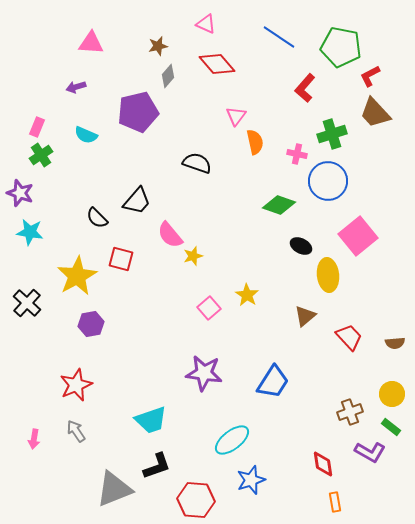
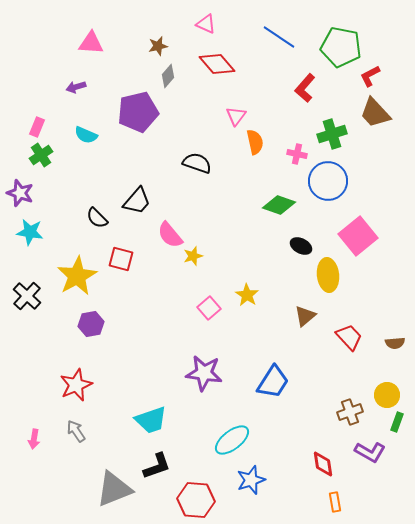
black cross at (27, 303): moved 7 px up
yellow circle at (392, 394): moved 5 px left, 1 px down
green rectangle at (391, 427): moved 6 px right, 5 px up; rotated 72 degrees clockwise
